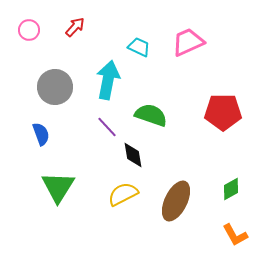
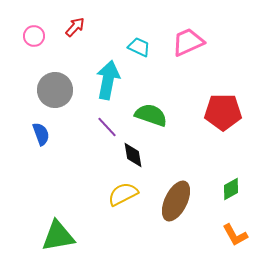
pink circle: moved 5 px right, 6 px down
gray circle: moved 3 px down
green triangle: moved 49 px down; rotated 48 degrees clockwise
